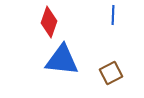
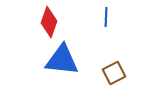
blue line: moved 7 px left, 2 px down
brown square: moved 3 px right
